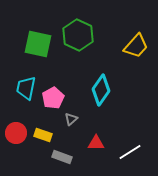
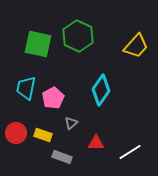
green hexagon: moved 1 px down
gray triangle: moved 4 px down
